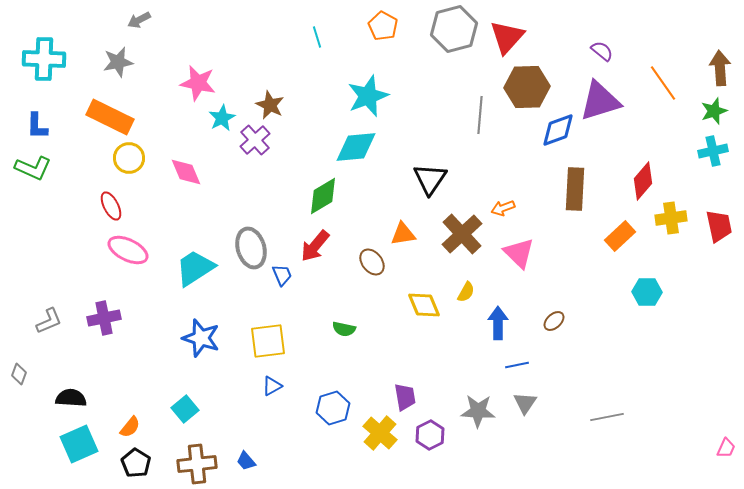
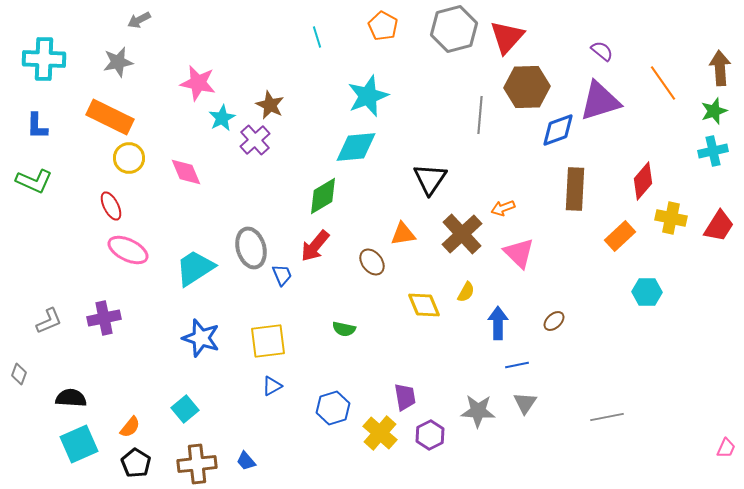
green L-shape at (33, 168): moved 1 px right, 13 px down
yellow cross at (671, 218): rotated 20 degrees clockwise
red trapezoid at (719, 226): rotated 44 degrees clockwise
